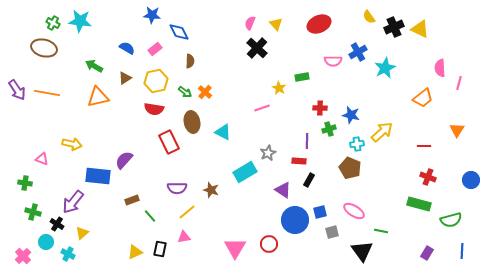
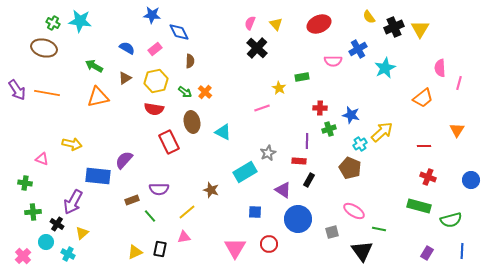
yellow triangle at (420, 29): rotated 36 degrees clockwise
blue cross at (358, 52): moved 3 px up
cyan cross at (357, 144): moved 3 px right; rotated 24 degrees counterclockwise
purple semicircle at (177, 188): moved 18 px left, 1 px down
purple arrow at (73, 202): rotated 10 degrees counterclockwise
green rectangle at (419, 204): moved 2 px down
green cross at (33, 212): rotated 21 degrees counterclockwise
blue square at (320, 212): moved 65 px left; rotated 16 degrees clockwise
blue circle at (295, 220): moved 3 px right, 1 px up
green line at (381, 231): moved 2 px left, 2 px up
